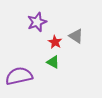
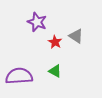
purple star: rotated 30 degrees counterclockwise
green triangle: moved 2 px right, 9 px down
purple semicircle: rotated 8 degrees clockwise
